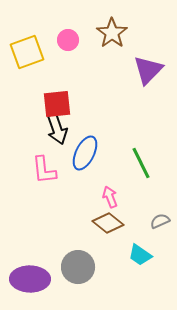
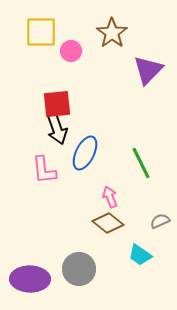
pink circle: moved 3 px right, 11 px down
yellow square: moved 14 px right, 20 px up; rotated 20 degrees clockwise
gray circle: moved 1 px right, 2 px down
